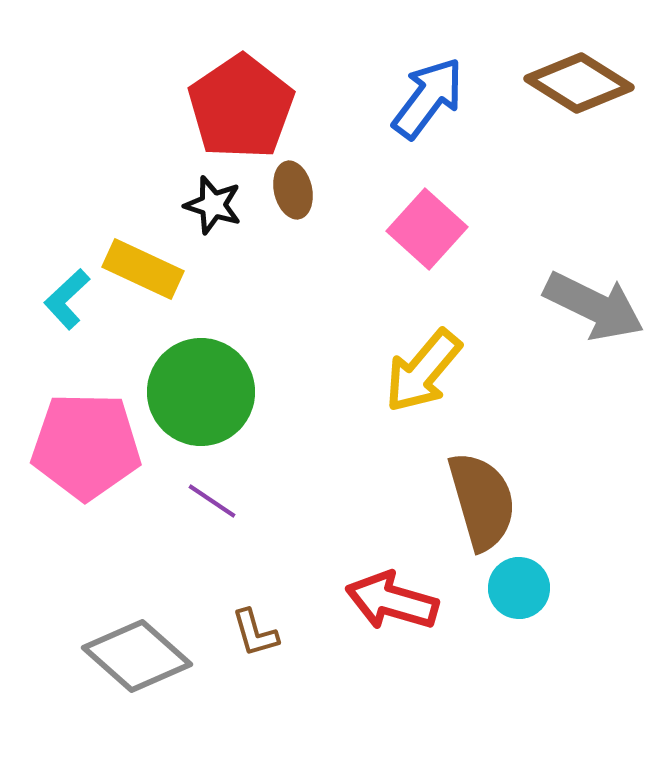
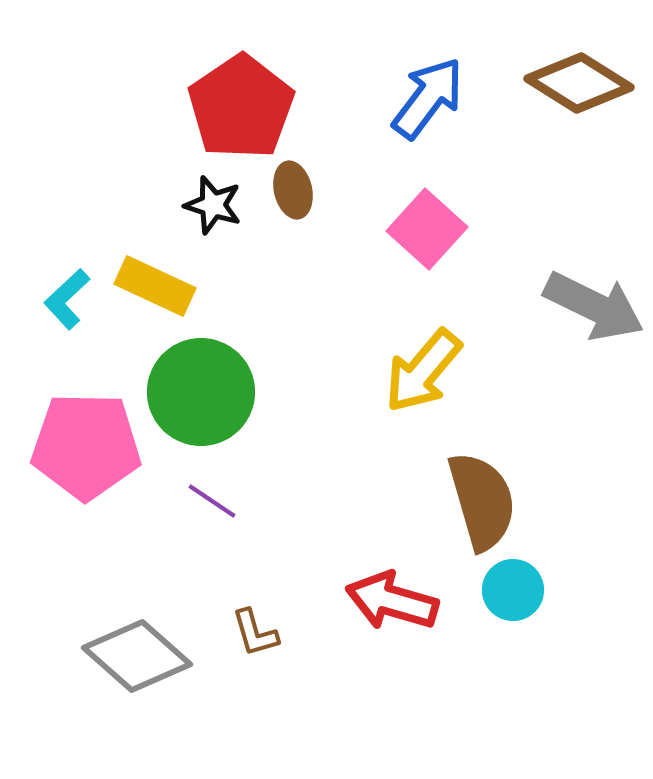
yellow rectangle: moved 12 px right, 17 px down
cyan circle: moved 6 px left, 2 px down
